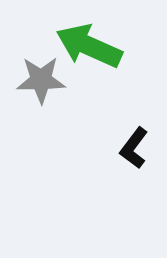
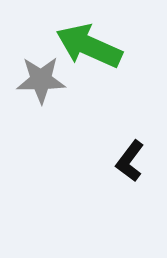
black L-shape: moved 4 px left, 13 px down
